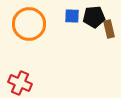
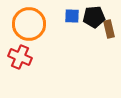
red cross: moved 26 px up
